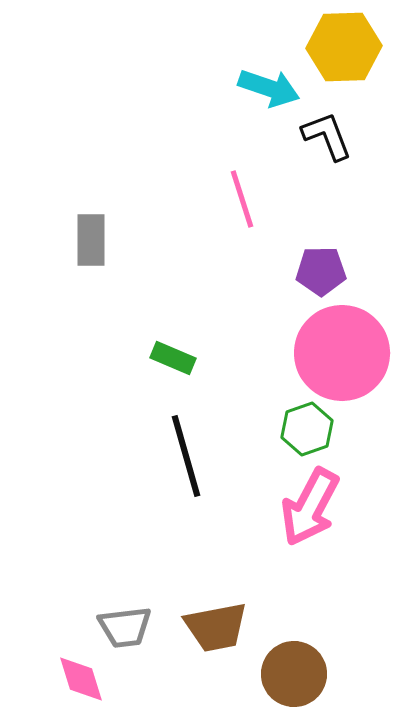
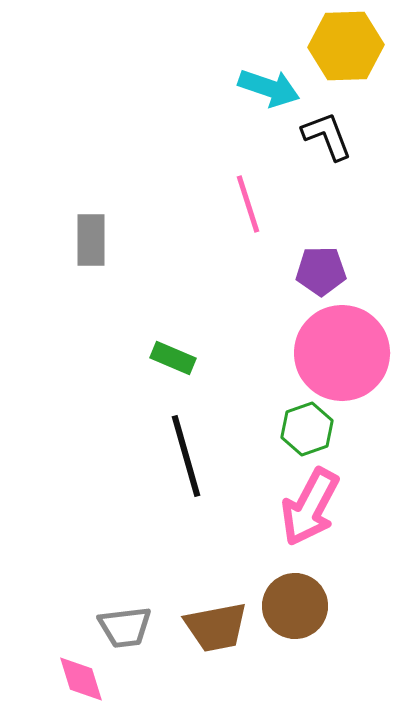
yellow hexagon: moved 2 px right, 1 px up
pink line: moved 6 px right, 5 px down
brown circle: moved 1 px right, 68 px up
